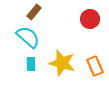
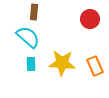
brown rectangle: rotated 35 degrees counterclockwise
yellow star: rotated 12 degrees counterclockwise
